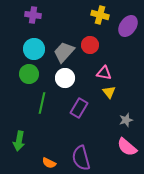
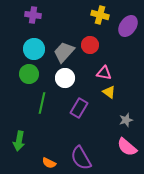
yellow triangle: rotated 16 degrees counterclockwise
purple semicircle: rotated 15 degrees counterclockwise
